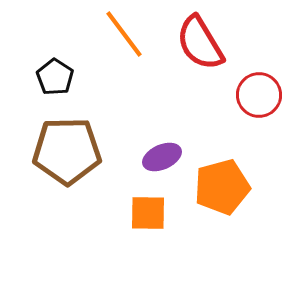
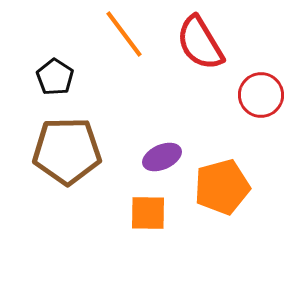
red circle: moved 2 px right
